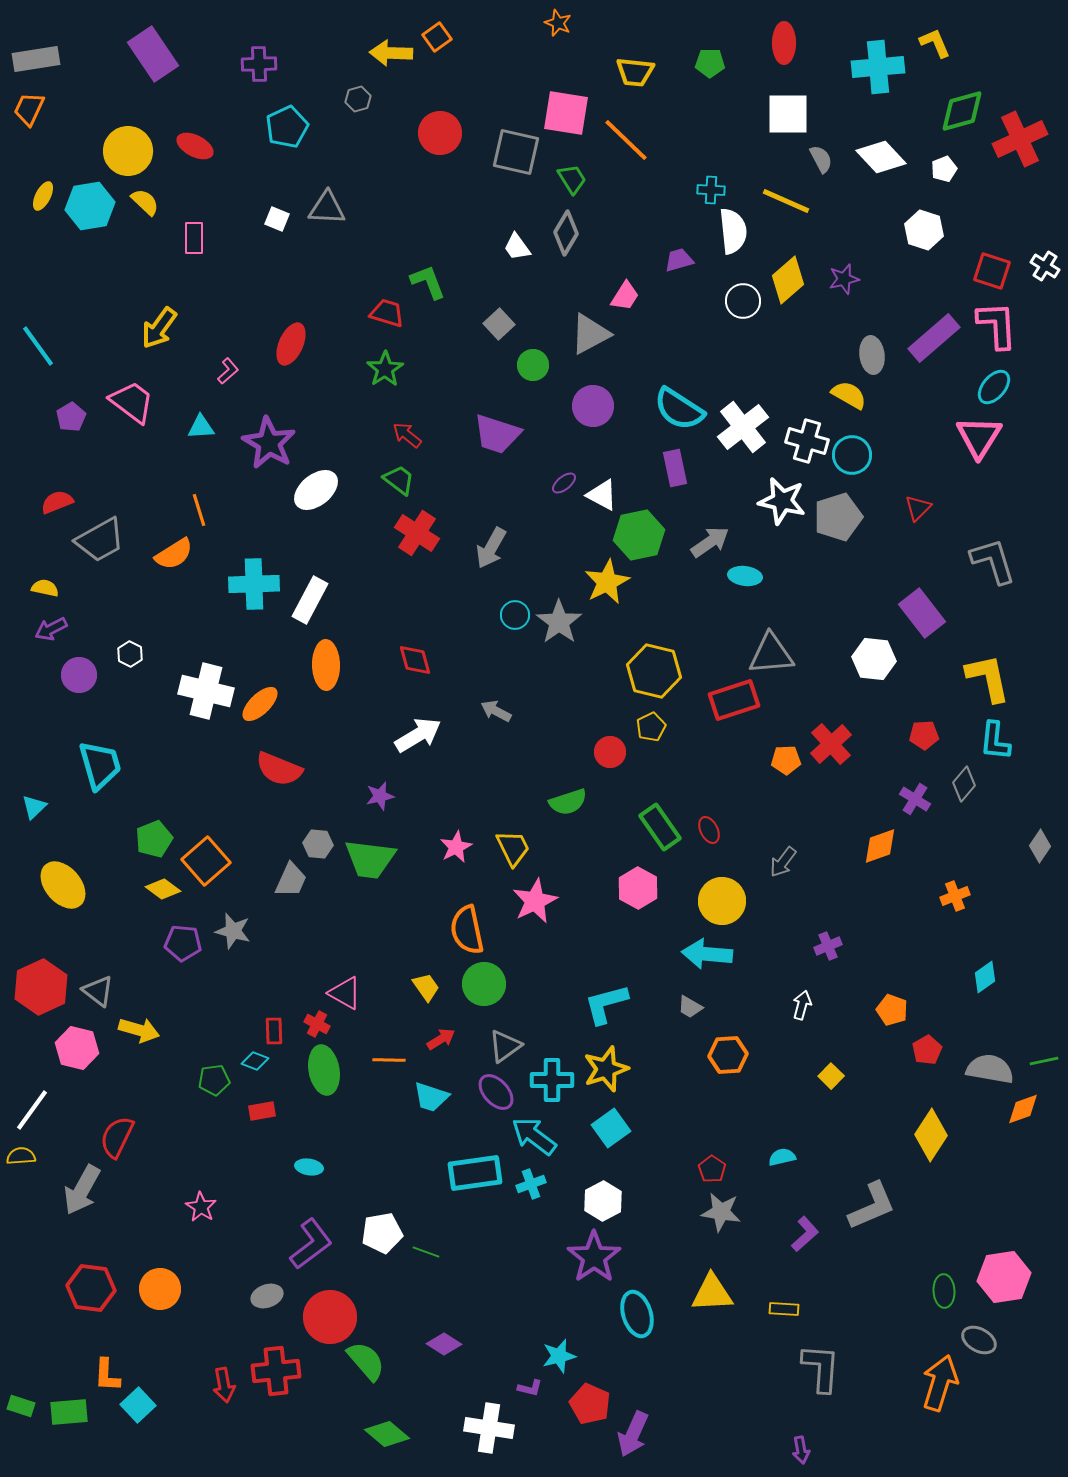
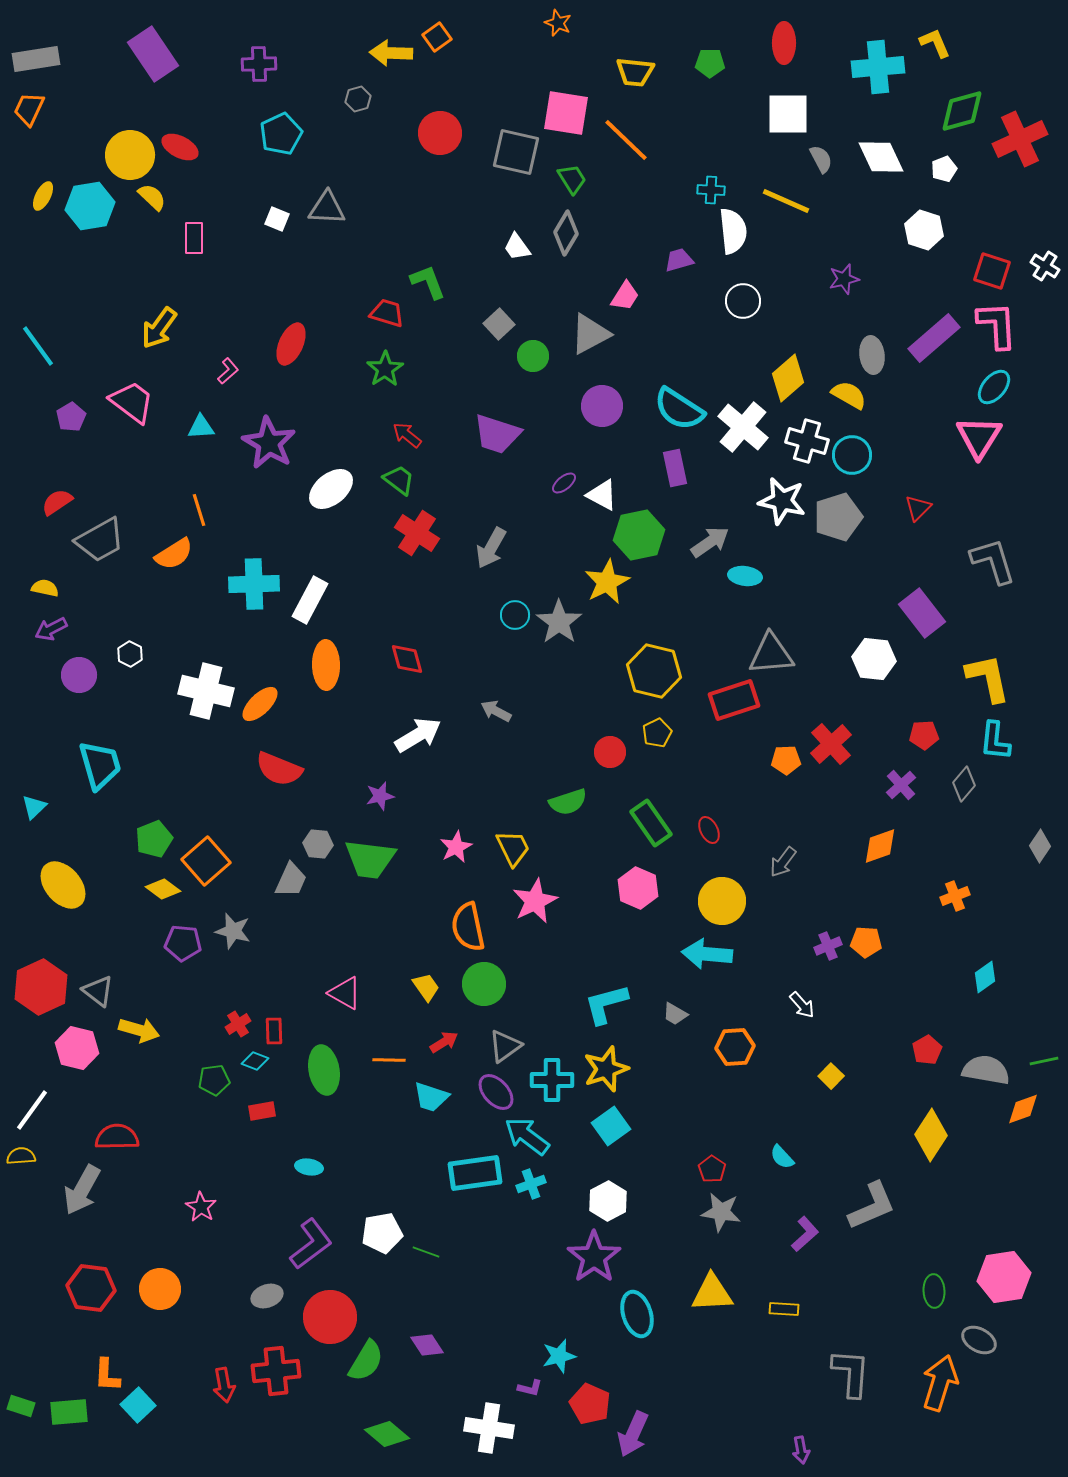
cyan pentagon at (287, 127): moved 6 px left, 7 px down
red ellipse at (195, 146): moved 15 px left, 1 px down
yellow circle at (128, 151): moved 2 px right, 4 px down
white diamond at (881, 157): rotated 18 degrees clockwise
yellow semicircle at (145, 202): moved 7 px right, 5 px up
yellow diamond at (788, 280): moved 98 px down
green circle at (533, 365): moved 9 px up
purple circle at (593, 406): moved 9 px right
white cross at (743, 427): rotated 12 degrees counterclockwise
white ellipse at (316, 490): moved 15 px right, 1 px up
red semicircle at (57, 502): rotated 12 degrees counterclockwise
red diamond at (415, 660): moved 8 px left, 1 px up
yellow pentagon at (651, 727): moved 6 px right, 6 px down
purple cross at (915, 799): moved 14 px left, 14 px up; rotated 16 degrees clockwise
green rectangle at (660, 827): moved 9 px left, 4 px up
pink hexagon at (638, 888): rotated 6 degrees counterclockwise
orange semicircle at (467, 930): moved 1 px right, 3 px up
white arrow at (802, 1005): rotated 124 degrees clockwise
gray trapezoid at (690, 1007): moved 15 px left, 7 px down
orange pentagon at (892, 1010): moved 26 px left, 68 px up; rotated 16 degrees counterclockwise
red cross at (317, 1024): moved 79 px left; rotated 30 degrees clockwise
red arrow at (441, 1039): moved 3 px right, 3 px down
orange hexagon at (728, 1055): moved 7 px right, 8 px up
gray semicircle at (990, 1069): moved 4 px left, 1 px down
cyan square at (611, 1128): moved 2 px up
cyan arrow at (534, 1136): moved 7 px left
red semicircle at (117, 1137): rotated 63 degrees clockwise
cyan semicircle at (782, 1157): rotated 120 degrees counterclockwise
white hexagon at (603, 1201): moved 5 px right
green ellipse at (944, 1291): moved 10 px left
purple diamond at (444, 1344): moved 17 px left, 1 px down; rotated 24 degrees clockwise
green semicircle at (366, 1361): rotated 72 degrees clockwise
gray L-shape at (821, 1368): moved 30 px right, 5 px down
